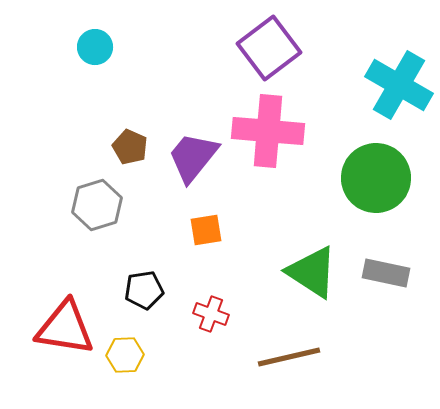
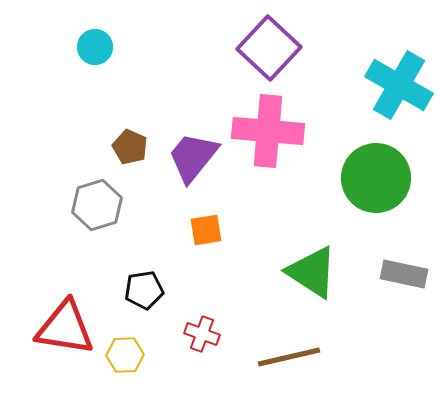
purple square: rotated 10 degrees counterclockwise
gray rectangle: moved 18 px right, 1 px down
red cross: moved 9 px left, 20 px down
